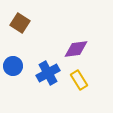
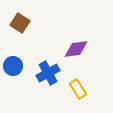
yellow rectangle: moved 1 px left, 9 px down
